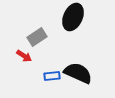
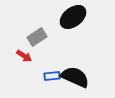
black ellipse: rotated 28 degrees clockwise
black semicircle: moved 3 px left, 4 px down
